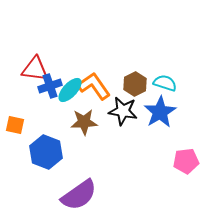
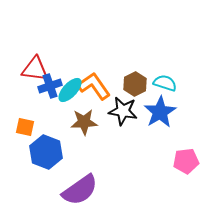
orange square: moved 10 px right, 2 px down
purple semicircle: moved 1 px right, 5 px up
